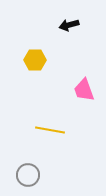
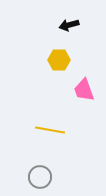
yellow hexagon: moved 24 px right
gray circle: moved 12 px right, 2 px down
